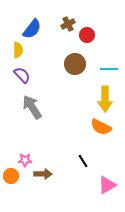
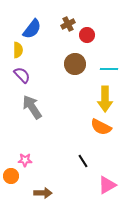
brown arrow: moved 19 px down
